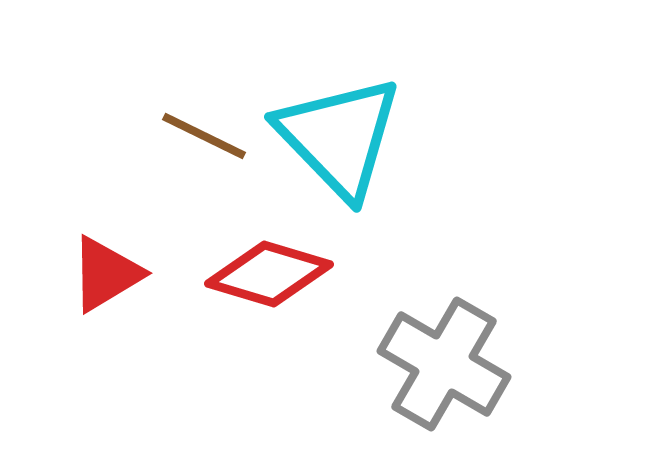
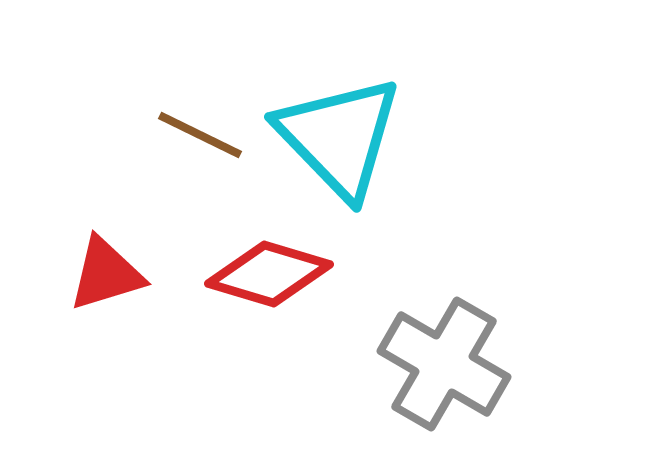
brown line: moved 4 px left, 1 px up
red triangle: rotated 14 degrees clockwise
